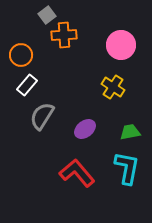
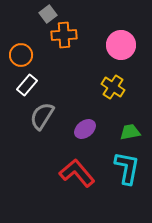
gray square: moved 1 px right, 1 px up
